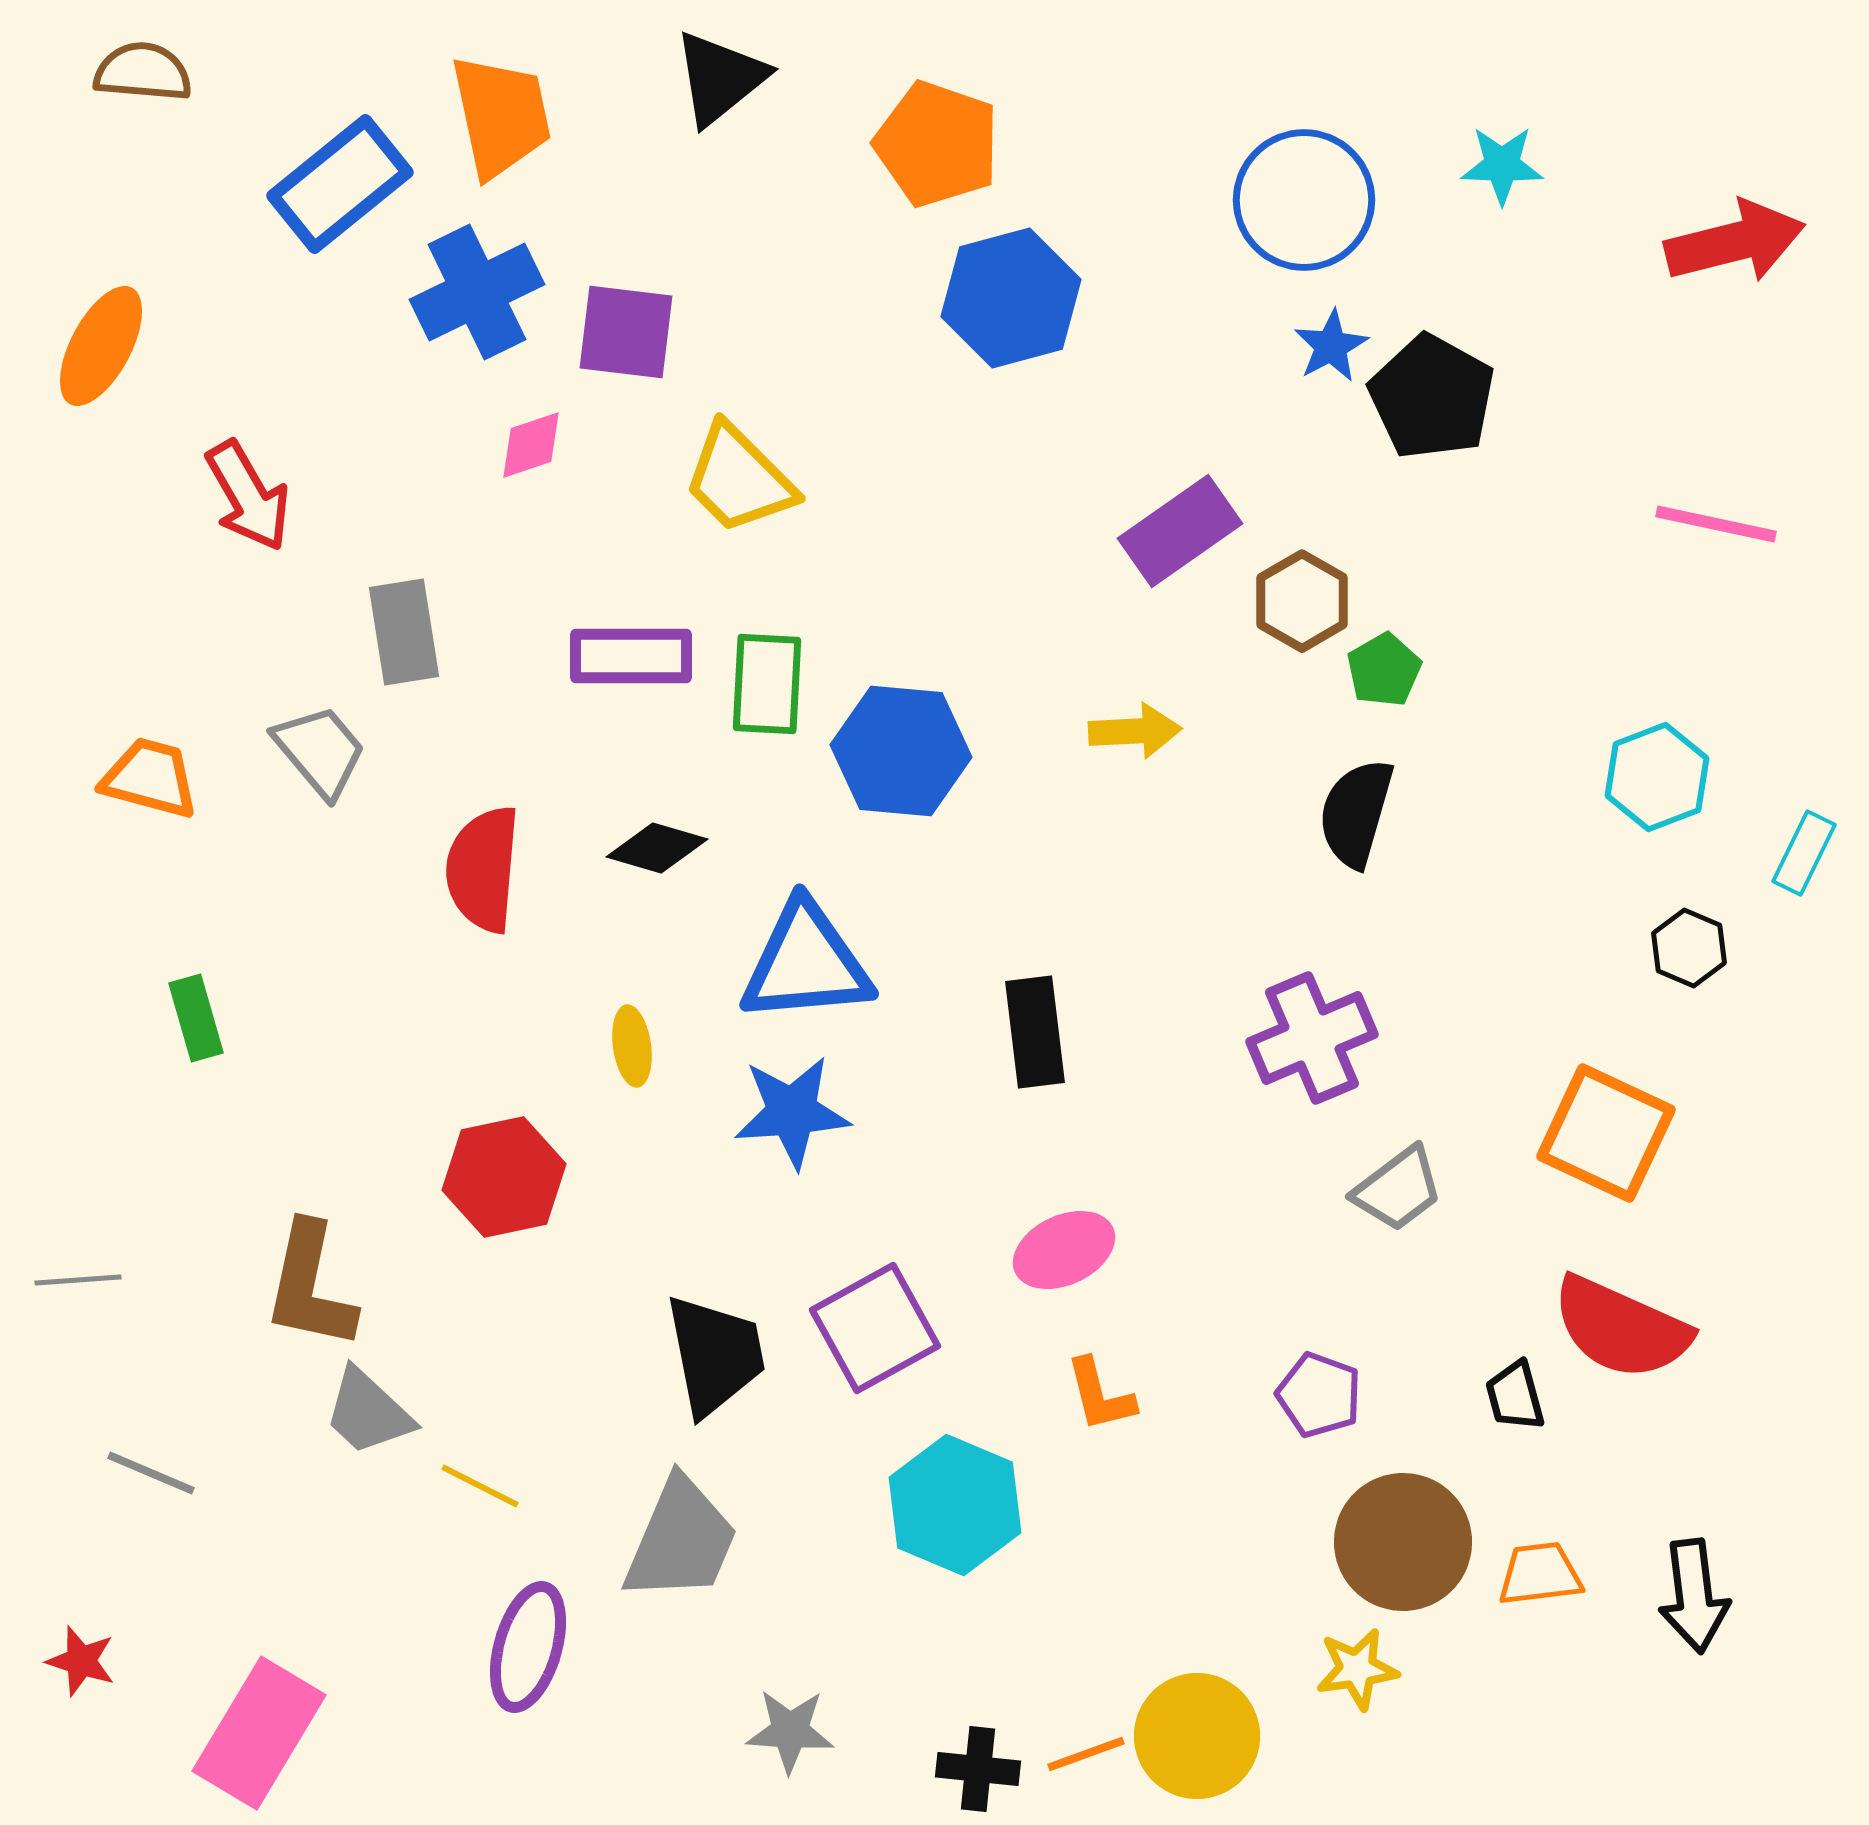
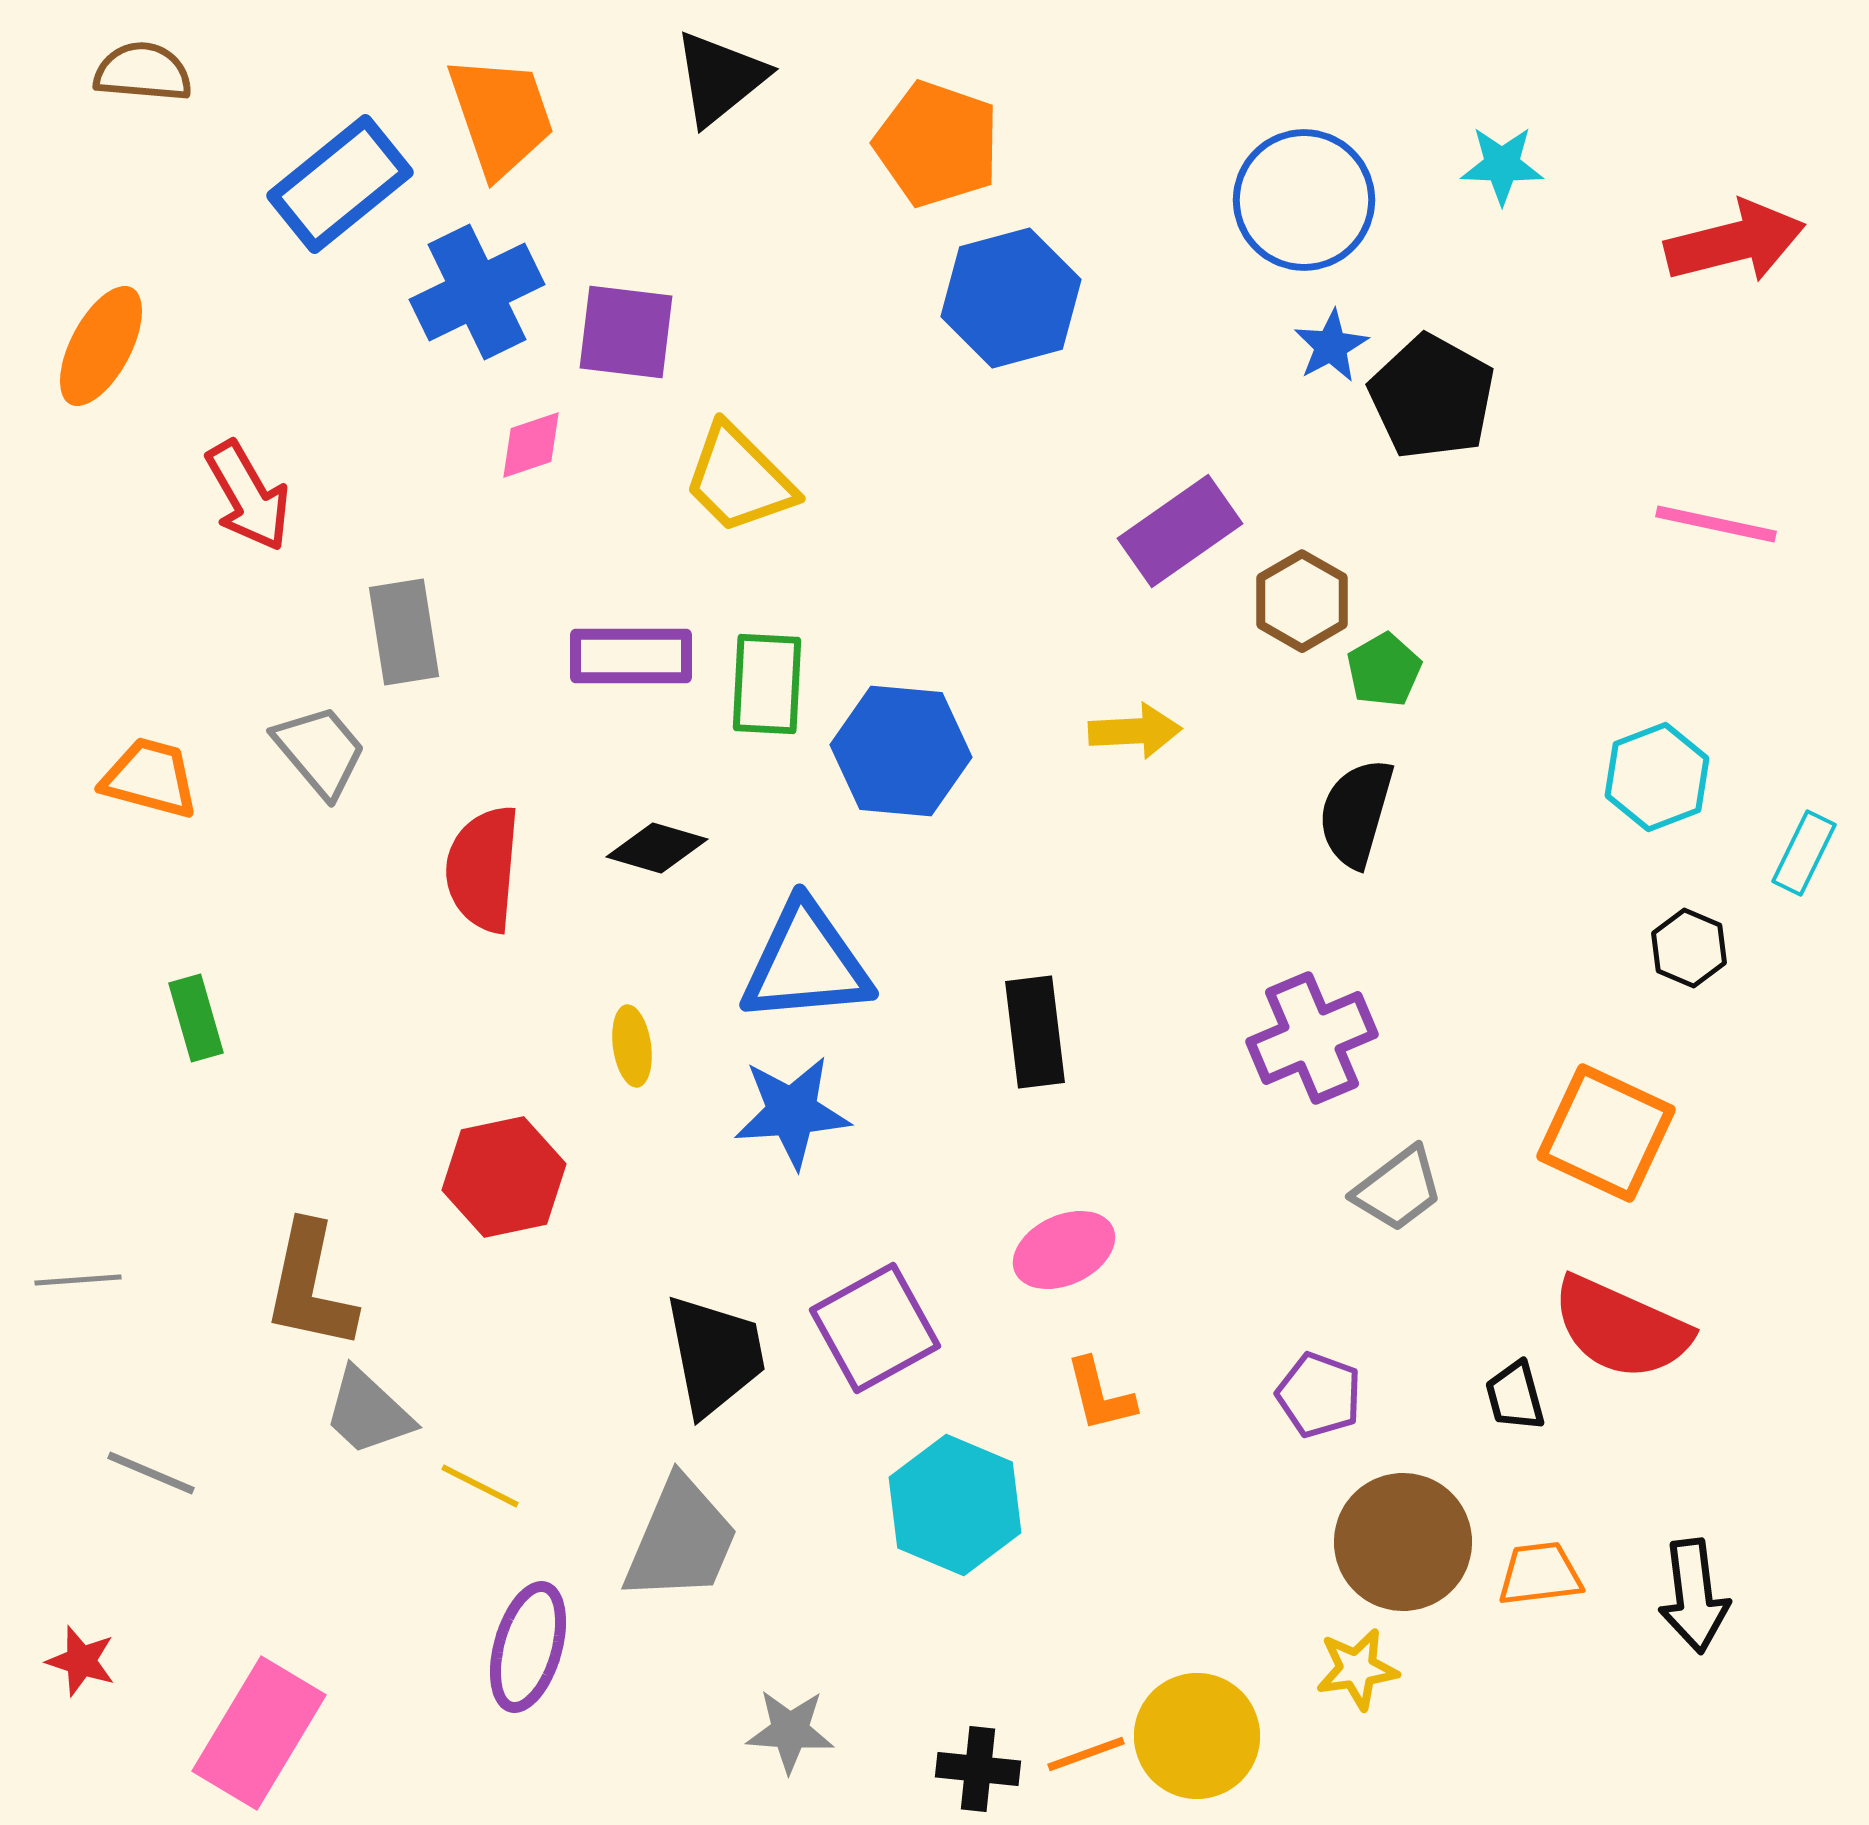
orange trapezoid at (501, 116): rotated 7 degrees counterclockwise
